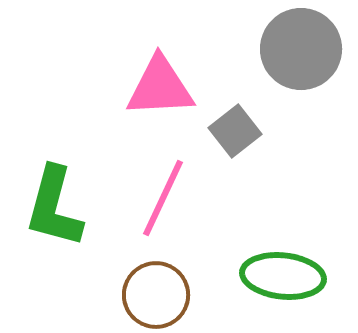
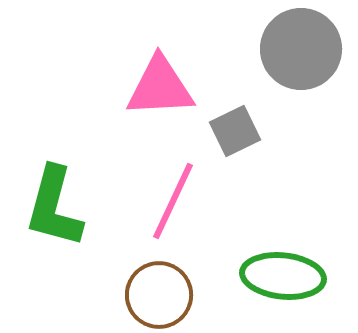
gray square: rotated 12 degrees clockwise
pink line: moved 10 px right, 3 px down
brown circle: moved 3 px right
